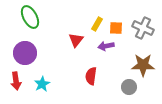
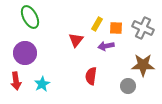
gray circle: moved 1 px left, 1 px up
